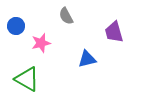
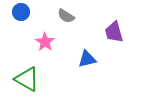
gray semicircle: rotated 30 degrees counterclockwise
blue circle: moved 5 px right, 14 px up
pink star: moved 4 px right, 1 px up; rotated 24 degrees counterclockwise
